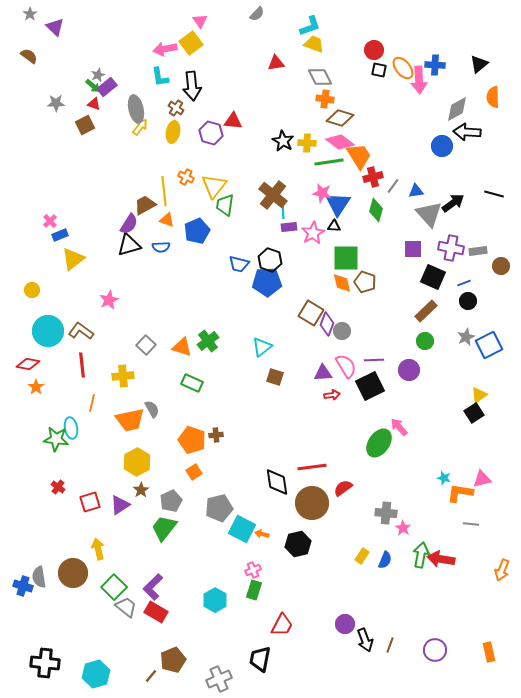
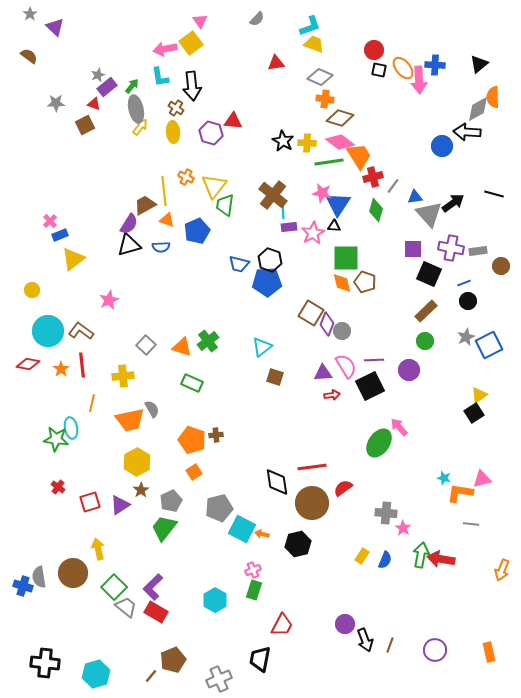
gray semicircle at (257, 14): moved 5 px down
gray diamond at (320, 77): rotated 40 degrees counterclockwise
green arrow at (93, 86): moved 39 px right; rotated 91 degrees counterclockwise
gray diamond at (457, 109): moved 21 px right
yellow ellipse at (173, 132): rotated 15 degrees counterclockwise
blue triangle at (416, 191): moved 1 px left, 6 px down
black square at (433, 277): moved 4 px left, 3 px up
orange star at (36, 387): moved 25 px right, 18 px up
